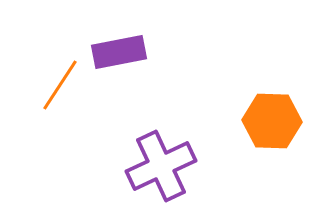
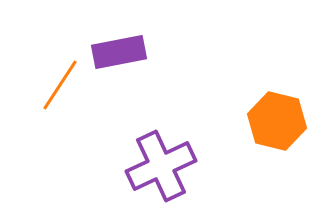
orange hexagon: moved 5 px right; rotated 12 degrees clockwise
